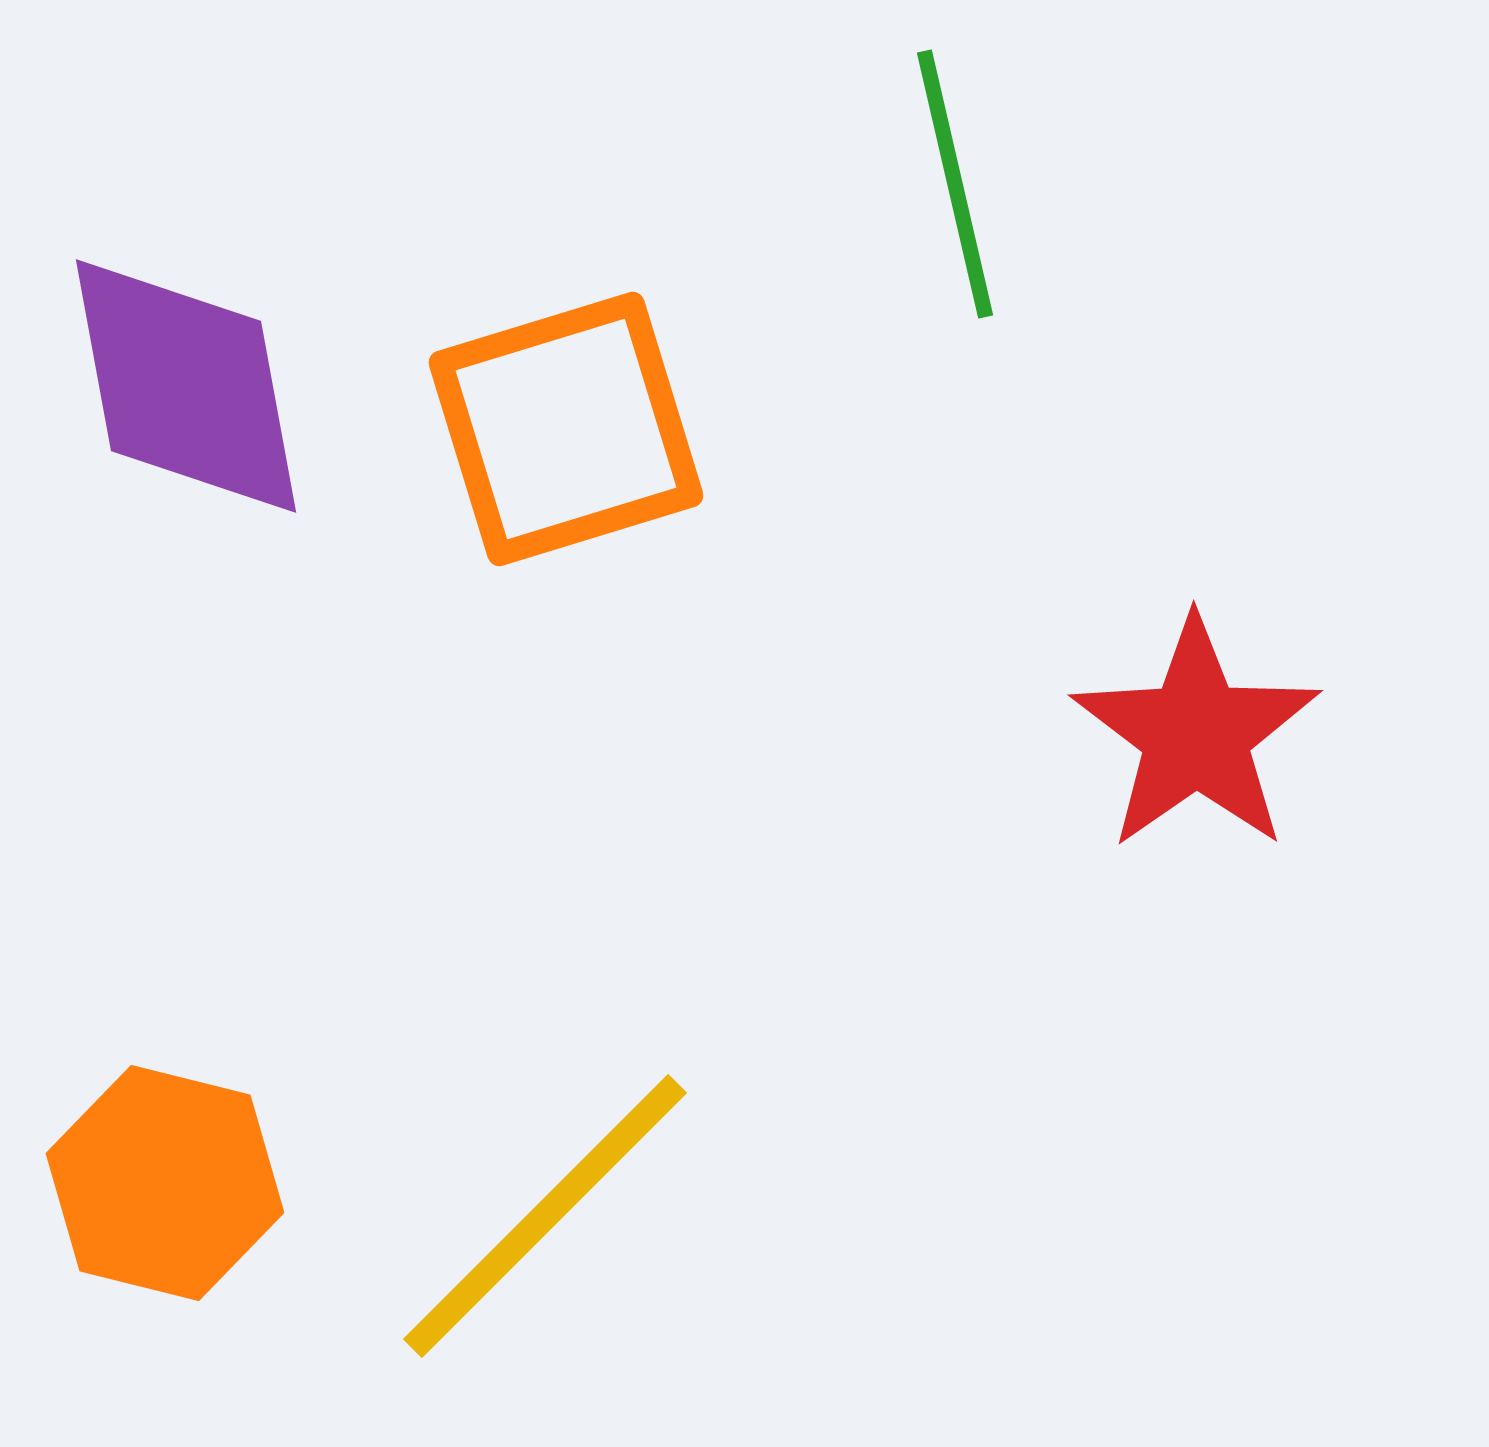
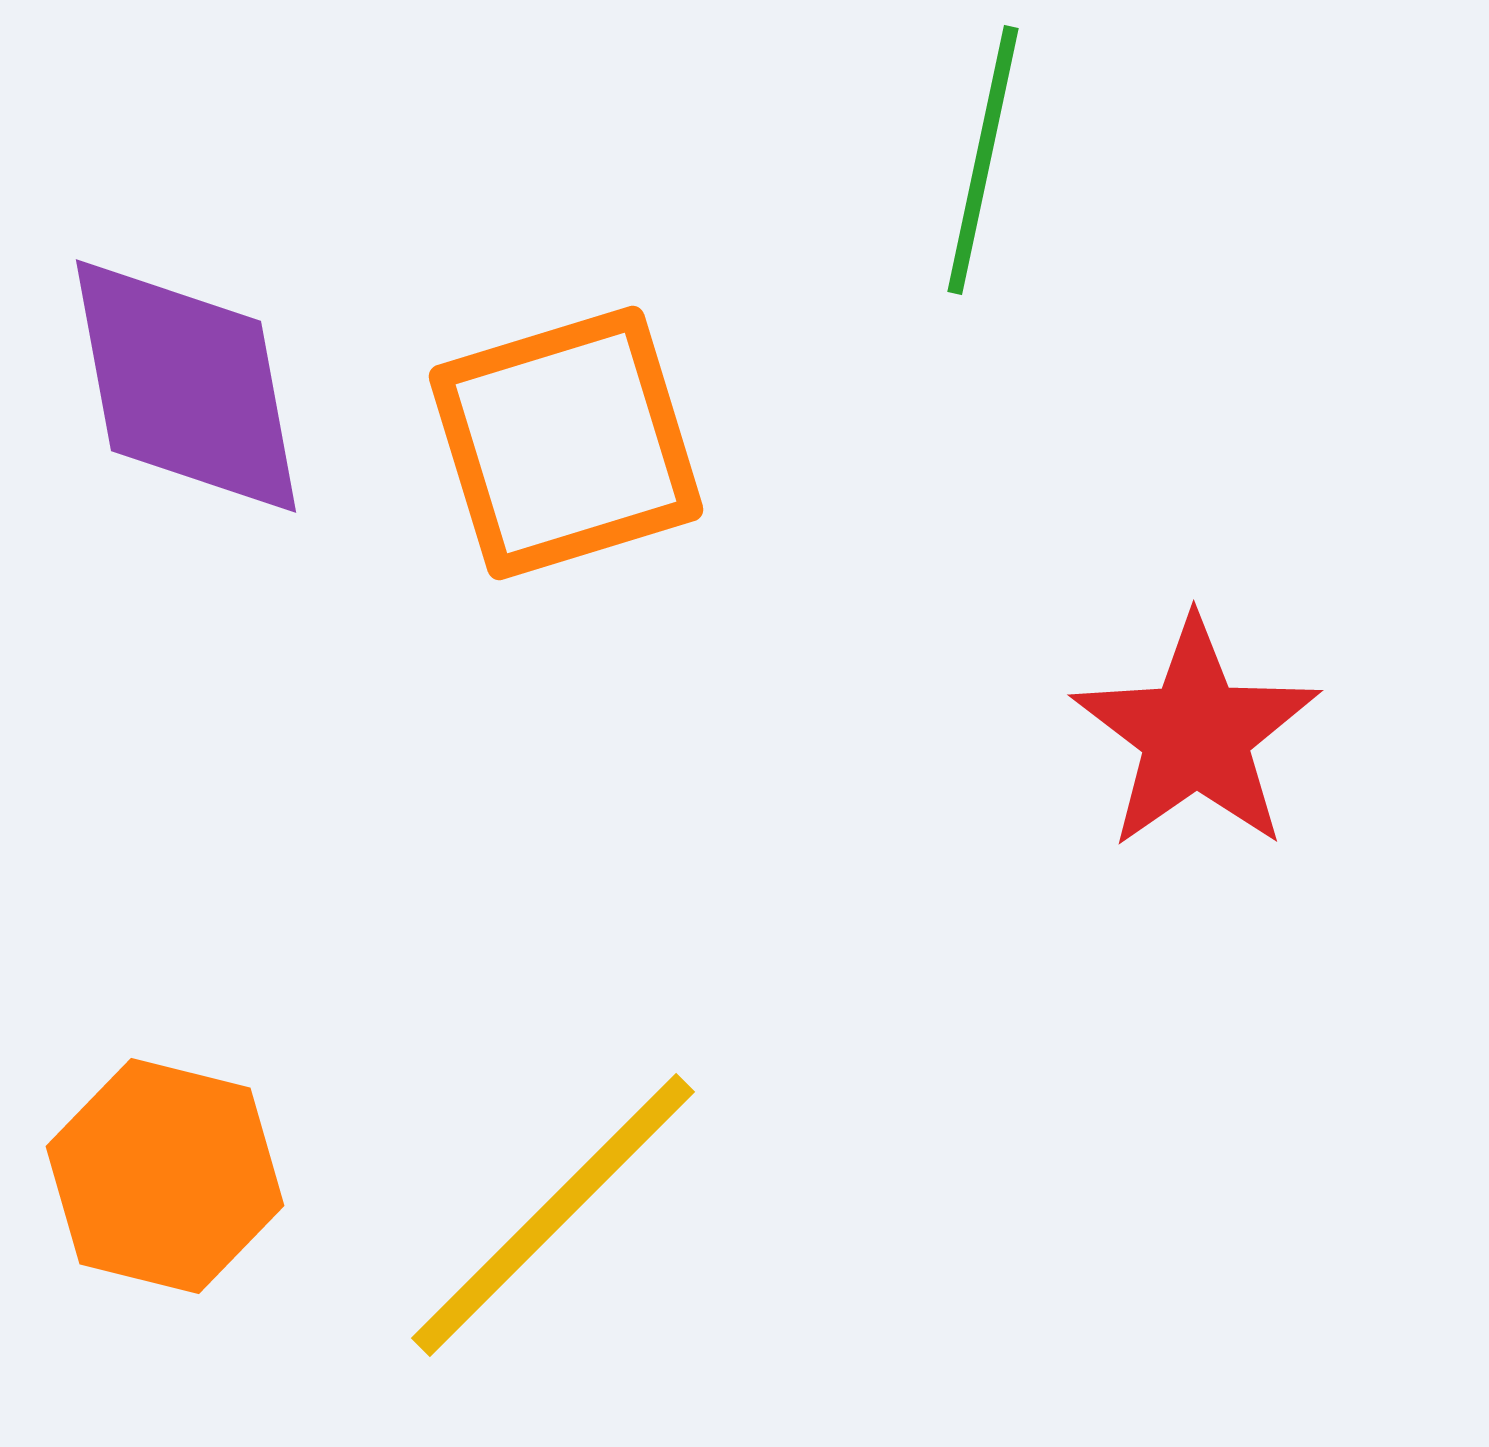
green line: moved 28 px right, 24 px up; rotated 25 degrees clockwise
orange square: moved 14 px down
orange hexagon: moved 7 px up
yellow line: moved 8 px right, 1 px up
